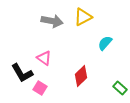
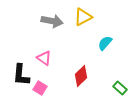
black L-shape: moved 1 px left, 2 px down; rotated 35 degrees clockwise
